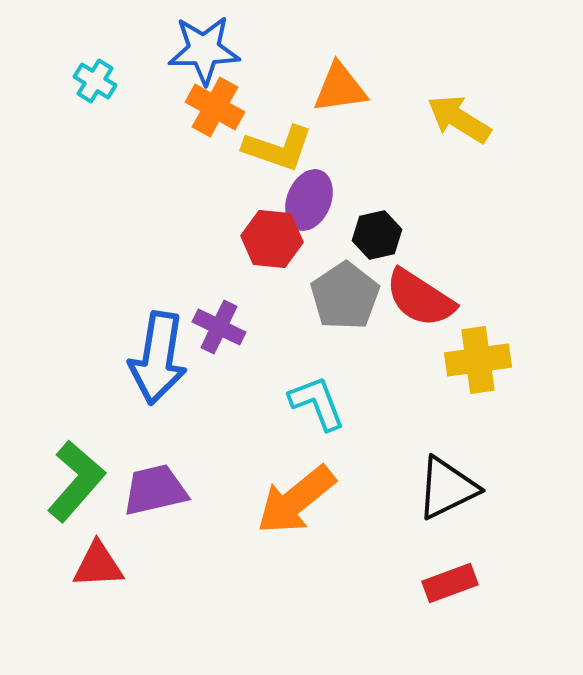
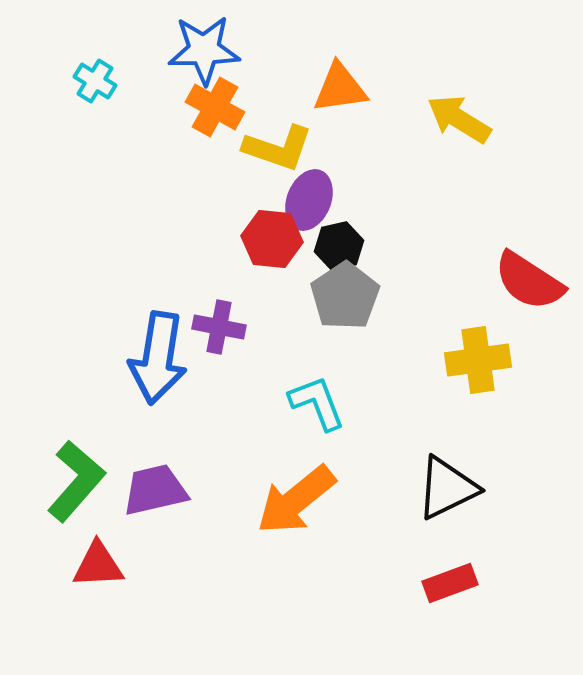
black hexagon: moved 38 px left, 11 px down
red semicircle: moved 109 px right, 17 px up
purple cross: rotated 15 degrees counterclockwise
